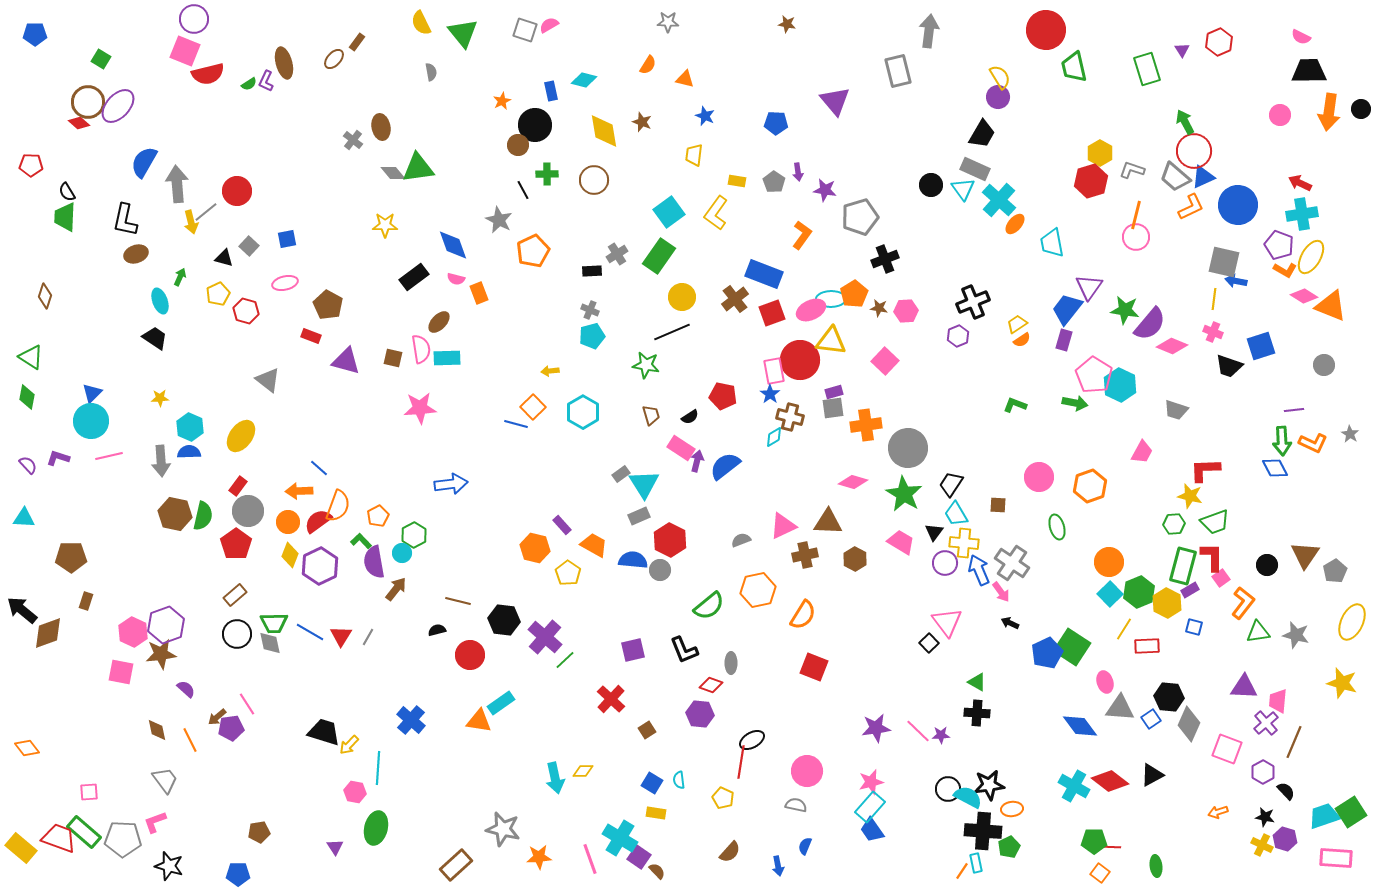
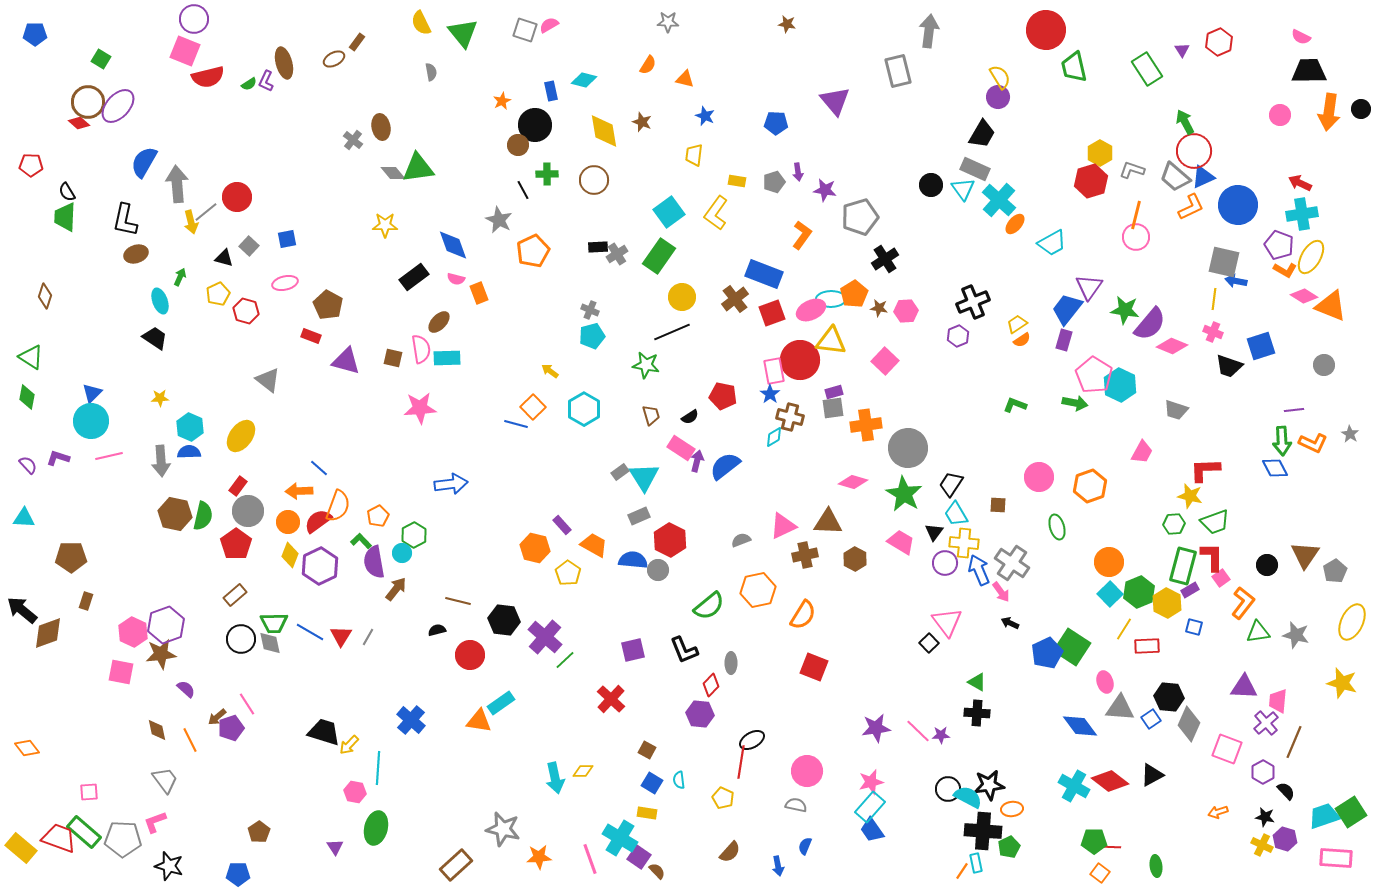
brown ellipse at (334, 59): rotated 20 degrees clockwise
green rectangle at (1147, 69): rotated 16 degrees counterclockwise
red semicircle at (208, 74): moved 3 px down
gray pentagon at (774, 182): rotated 20 degrees clockwise
red circle at (237, 191): moved 6 px down
cyan trapezoid at (1052, 243): rotated 108 degrees counterclockwise
black cross at (885, 259): rotated 12 degrees counterclockwise
black rectangle at (592, 271): moved 6 px right, 24 px up
yellow arrow at (550, 371): rotated 42 degrees clockwise
cyan hexagon at (583, 412): moved 1 px right, 3 px up
gray rectangle at (621, 474): moved 1 px left, 2 px up
cyan triangle at (644, 484): moved 7 px up
gray circle at (660, 570): moved 2 px left
black circle at (237, 634): moved 4 px right, 5 px down
red diamond at (711, 685): rotated 65 degrees counterclockwise
purple pentagon at (231, 728): rotated 10 degrees counterclockwise
brown square at (647, 730): moved 20 px down; rotated 30 degrees counterclockwise
yellow rectangle at (656, 813): moved 9 px left
brown pentagon at (259, 832): rotated 25 degrees counterclockwise
